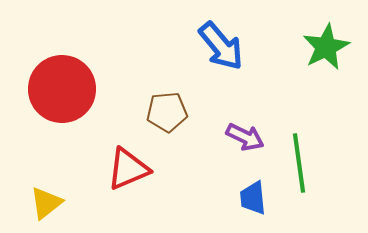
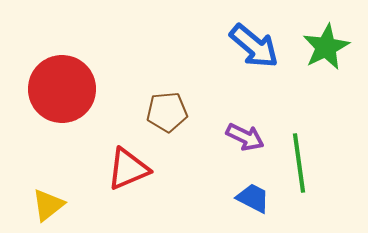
blue arrow: moved 33 px right; rotated 10 degrees counterclockwise
blue trapezoid: rotated 123 degrees clockwise
yellow triangle: moved 2 px right, 2 px down
